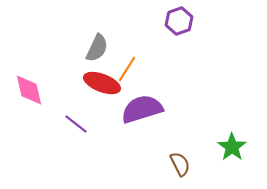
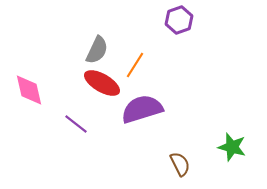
purple hexagon: moved 1 px up
gray semicircle: moved 2 px down
orange line: moved 8 px right, 4 px up
red ellipse: rotated 9 degrees clockwise
green star: rotated 20 degrees counterclockwise
